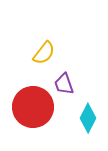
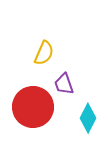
yellow semicircle: rotated 15 degrees counterclockwise
